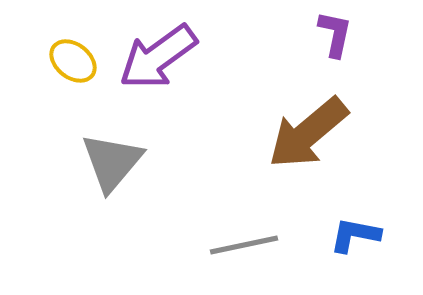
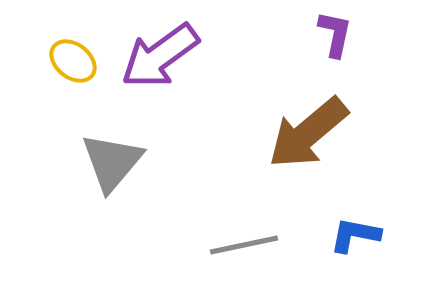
purple arrow: moved 2 px right, 1 px up
